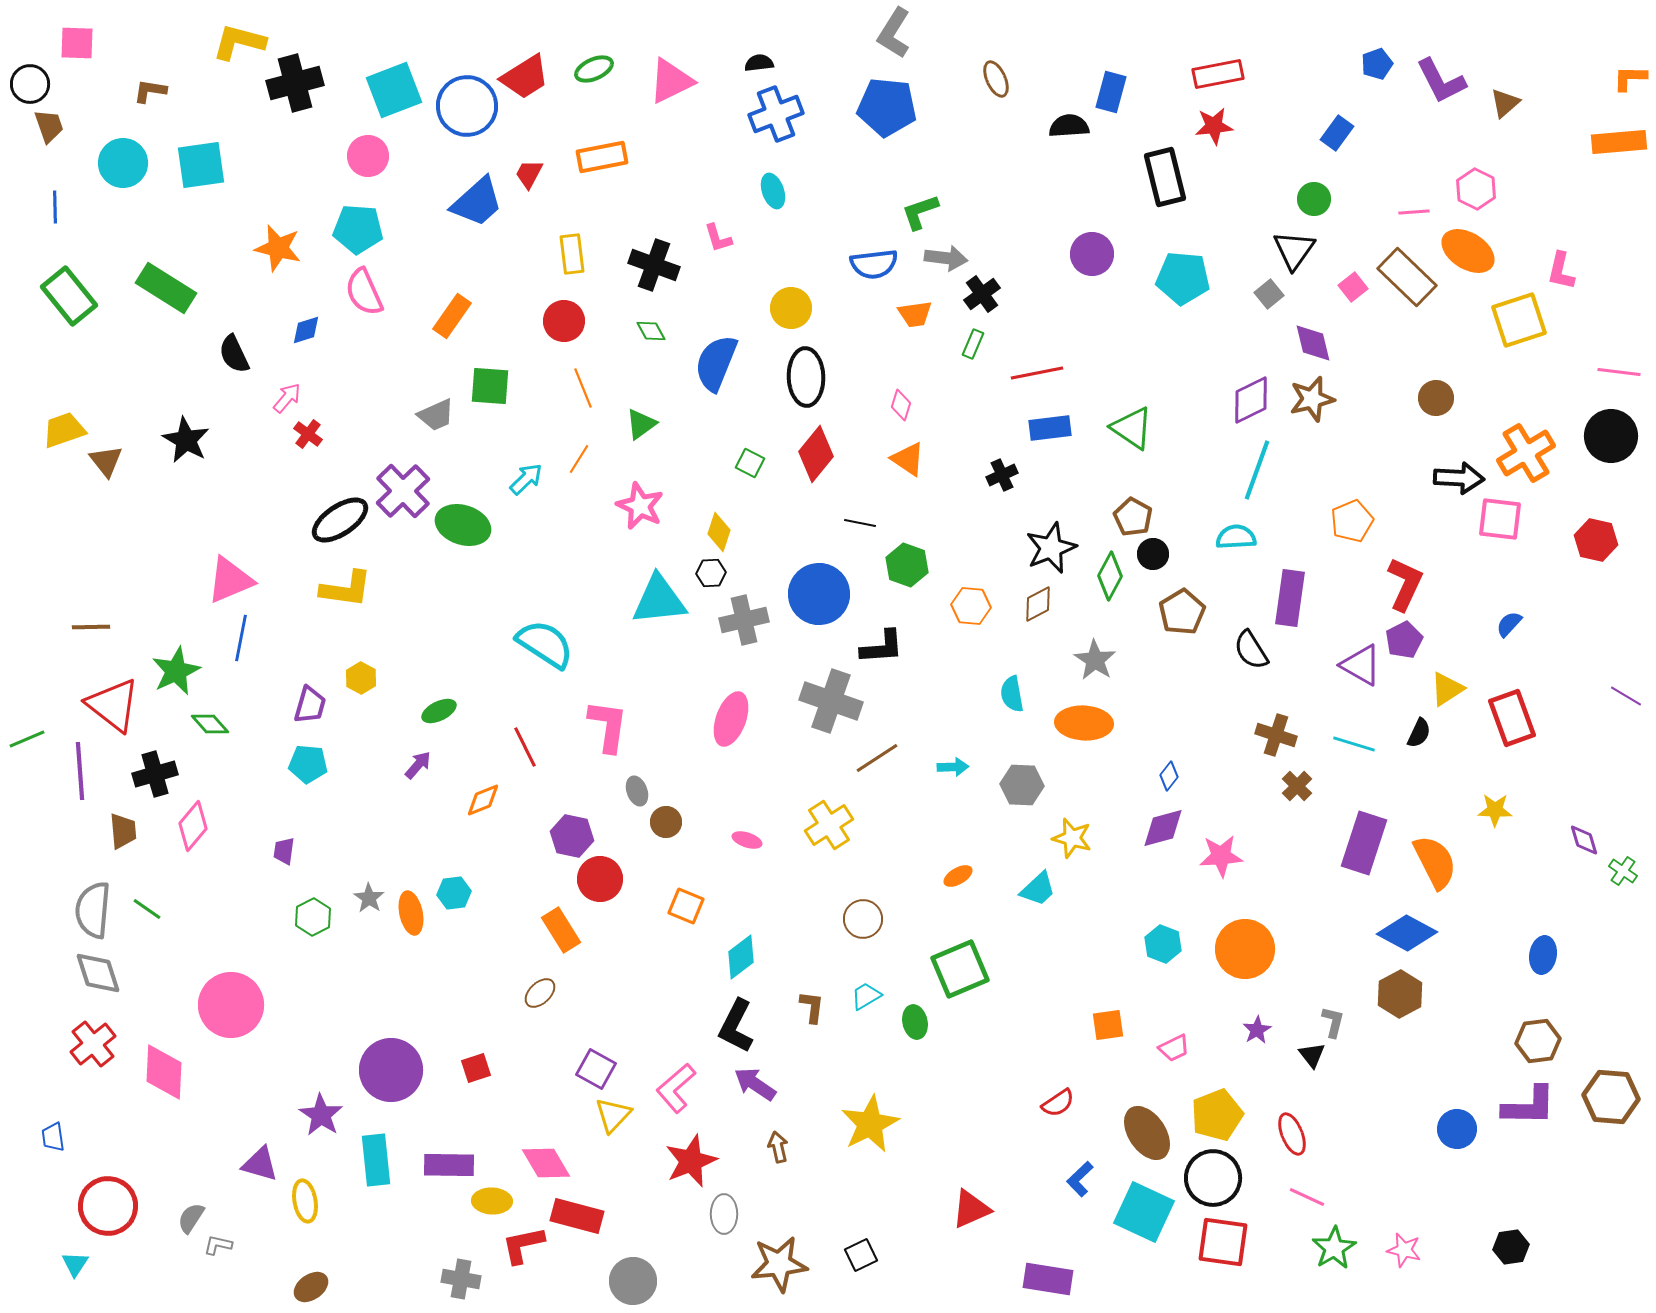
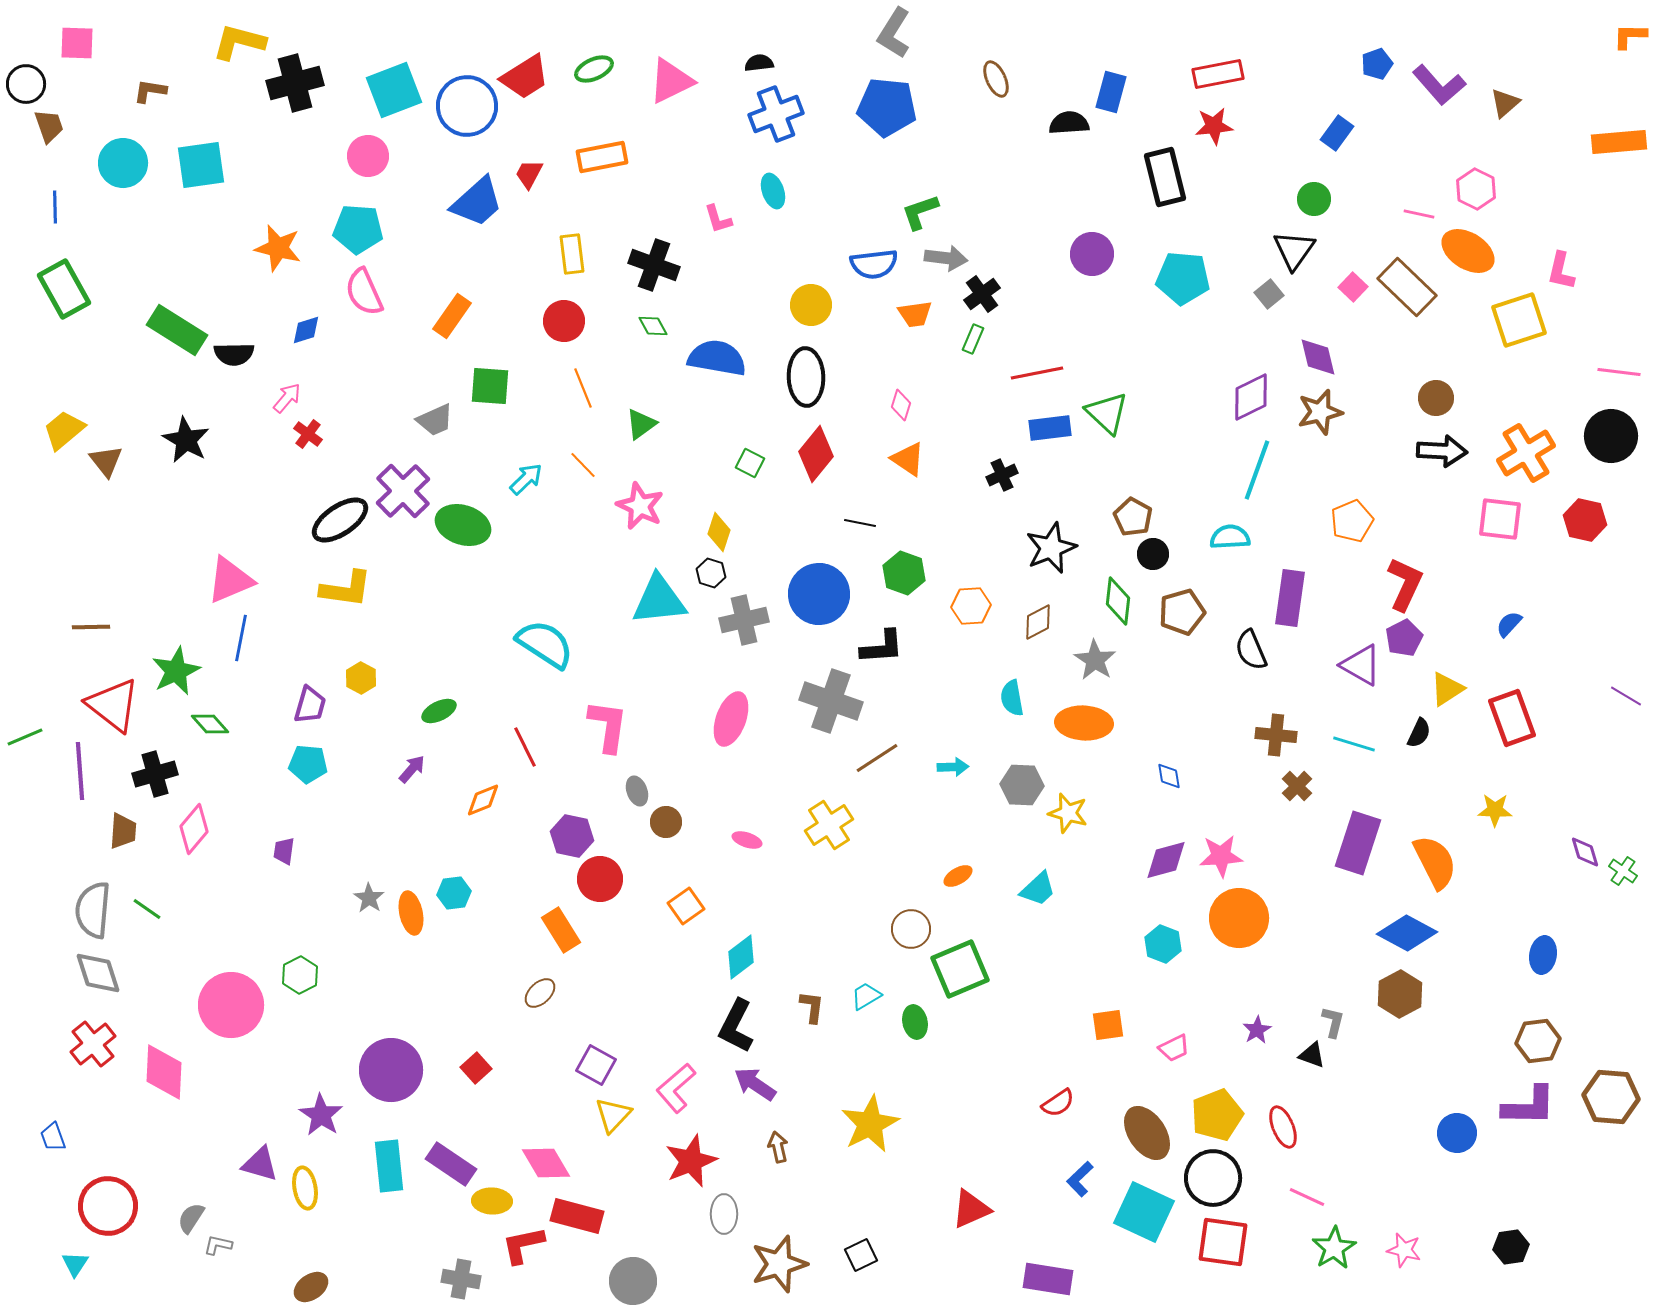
orange L-shape at (1630, 78): moved 42 px up
purple L-shape at (1441, 81): moved 2 px left, 4 px down; rotated 14 degrees counterclockwise
black circle at (30, 84): moved 4 px left
black semicircle at (1069, 126): moved 3 px up
pink line at (1414, 212): moved 5 px right, 2 px down; rotated 16 degrees clockwise
pink L-shape at (718, 238): moved 19 px up
brown rectangle at (1407, 277): moved 10 px down
pink square at (1353, 287): rotated 8 degrees counterclockwise
green rectangle at (166, 288): moved 11 px right, 42 px down
green rectangle at (69, 296): moved 5 px left, 7 px up; rotated 10 degrees clockwise
yellow circle at (791, 308): moved 20 px right, 3 px up
green diamond at (651, 331): moved 2 px right, 5 px up
purple diamond at (1313, 343): moved 5 px right, 14 px down
green rectangle at (973, 344): moved 5 px up
black semicircle at (234, 354): rotated 66 degrees counterclockwise
blue semicircle at (716, 363): moved 1 px right, 5 px up; rotated 78 degrees clockwise
brown star at (1312, 399): moved 8 px right, 13 px down
purple diamond at (1251, 400): moved 3 px up
gray trapezoid at (436, 415): moved 1 px left, 5 px down
green triangle at (1132, 428): moved 25 px left, 15 px up; rotated 9 degrees clockwise
yellow trapezoid at (64, 430): rotated 21 degrees counterclockwise
orange line at (579, 459): moved 4 px right, 6 px down; rotated 76 degrees counterclockwise
black arrow at (1459, 478): moved 17 px left, 27 px up
cyan semicircle at (1236, 537): moved 6 px left
red hexagon at (1596, 540): moved 11 px left, 20 px up
green hexagon at (907, 565): moved 3 px left, 8 px down
black hexagon at (711, 573): rotated 20 degrees clockwise
green diamond at (1110, 576): moved 8 px right, 25 px down; rotated 21 degrees counterclockwise
brown diamond at (1038, 604): moved 18 px down
orange hexagon at (971, 606): rotated 9 degrees counterclockwise
brown pentagon at (1182, 612): rotated 15 degrees clockwise
purple pentagon at (1404, 640): moved 2 px up
black semicircle at (1251, 650): rotated 9 degrees clockwise
cyan semicircle at (1012, 694): moved 4 px down
brown cross at (1276, 735): rotated 12 degrees counterclockwise
green line at (27, 739): moved 2 px left, 2 px up
purple arrow at (418, 765): moved 6 px left, 4 px down
blue diamond at (1169, 776): rotated 48 degrees counterclockwise
pink diamond at (193, 826): moved 1 px right, 3 px down
purple diamond at (1163, 828): moved 3 px right, 32 px down
brown trapezoid at (123, 831): rotated 9 degrees clockwise
yellow star at (1072, 838): moved 4 px left, 25 px up
purple diamond at (1584, 840): moved 1 px right, 12 px down
purple rectangle at (1364, 843): moved 6 px left
orange square at (686, 906): rotated 33 degrees clockwise
green hexagon at (313, 917): moved 13 px left, 58 px down
brown circle at (863, 919): moved 48 px right, 10 px down
orange circle at (1245, 949): moved 6 px left, 31 px up
black triangle at (1312, 1055): rotated 32 degrees counterclockwise
red square at (476, 1068): rotated 24 degrees counterclockwise
purple square at (596, 1069): moved 4 px up
blue circle at (1457, 1129): moved 4 px down
red ellipse at (1292, 1134): moved 9 px left, 7 px up
blue trapezoid at (53, 1137): rotated 12 degrees counterclockwise
cyan rectangle at (376, 1160): moved 13 px right, 6 px down
purple rectangle at (449, 1165): moved 2 px right, 1 px up; rotated 33 degrees clockwise
yellow ellipse at (305, 1201): moved 13 px up
brown star at (779, 1264): rotated 10 degrees counterclockwise
